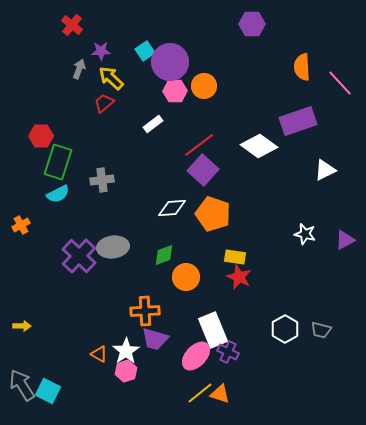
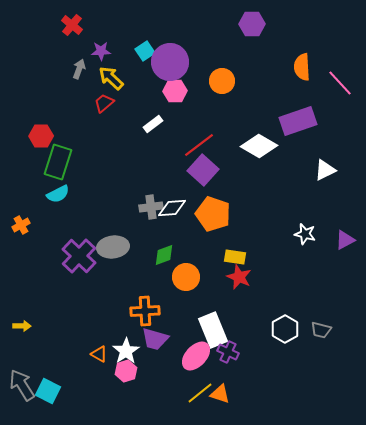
orange circle at (204, 86): moved 18 px right, 5 px up
white diamond at (259, 146): rotated 6 degrees counterclockwise
gray cross at (102, 180): moved 49 px right, 27 px down
